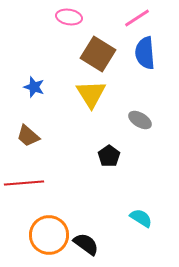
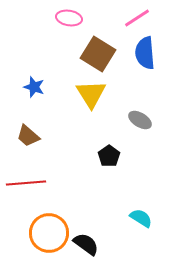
pink ellipse: moved 1 px down
red line: moved 2 px right
orange circle: moved 2 px up
